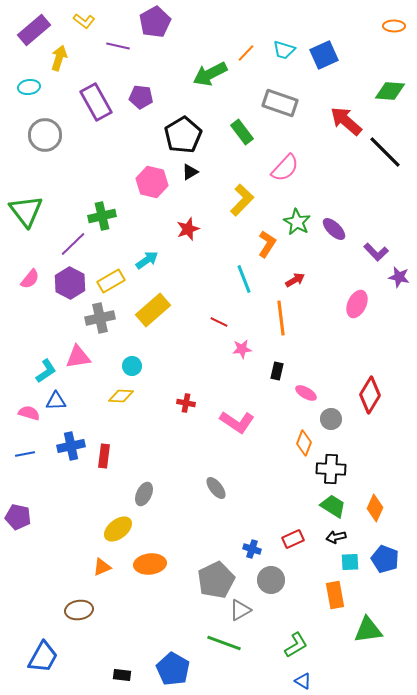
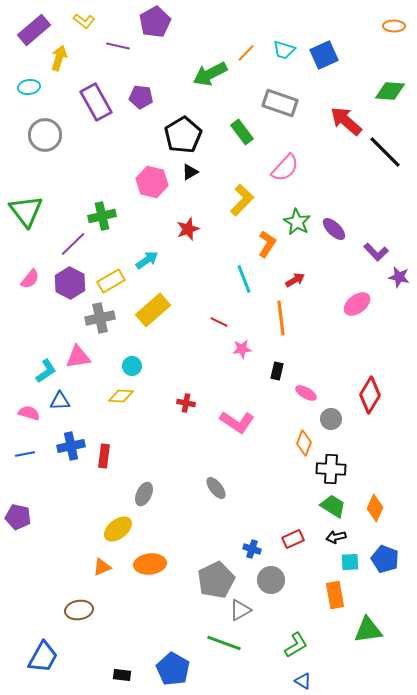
pink ellipse at (357, 304): rotated 28 degrees clockwise
blue triangle at (56, 401): moved 4 px right
